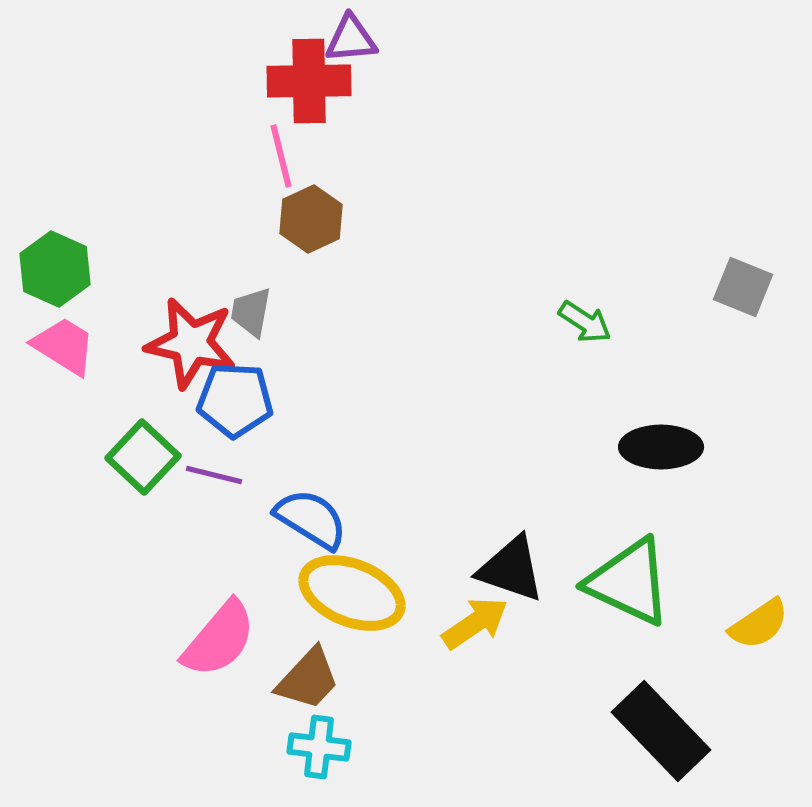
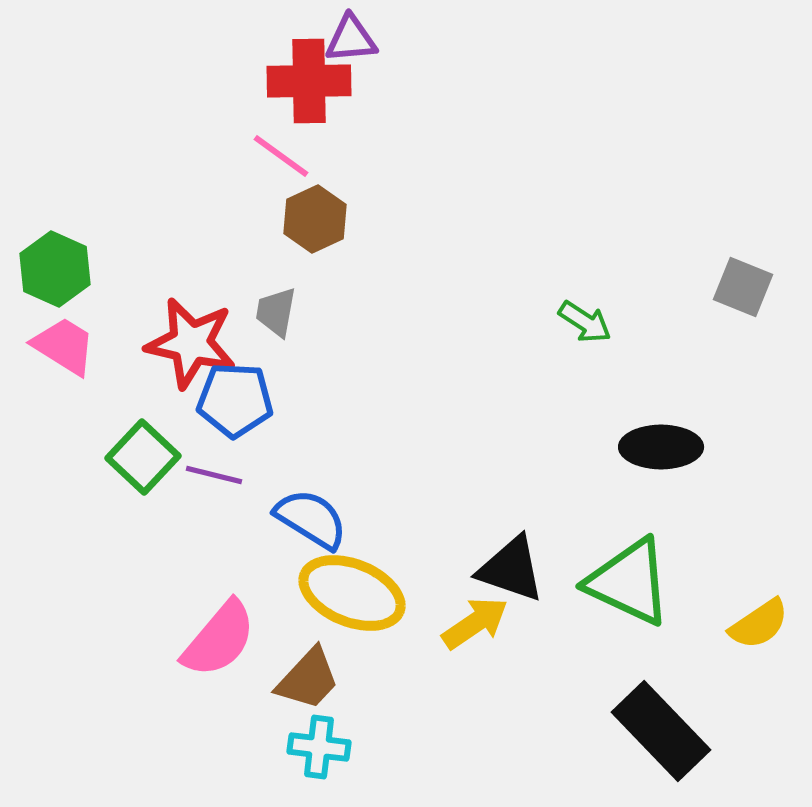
pink line: rotated 40 degrees counterclockwise
brown hexagon: moved 4 px right
gray trapezoid: moved 25 px right
